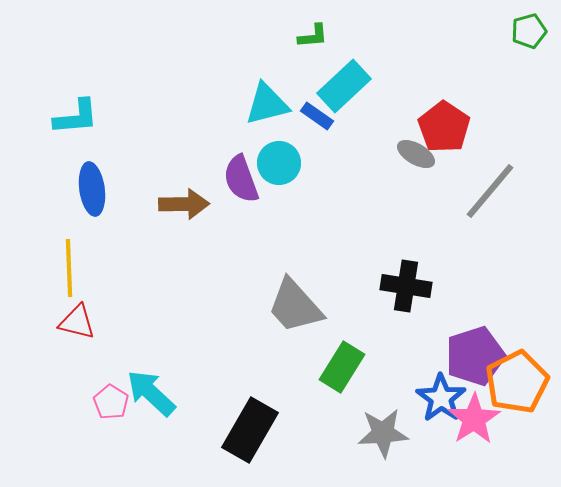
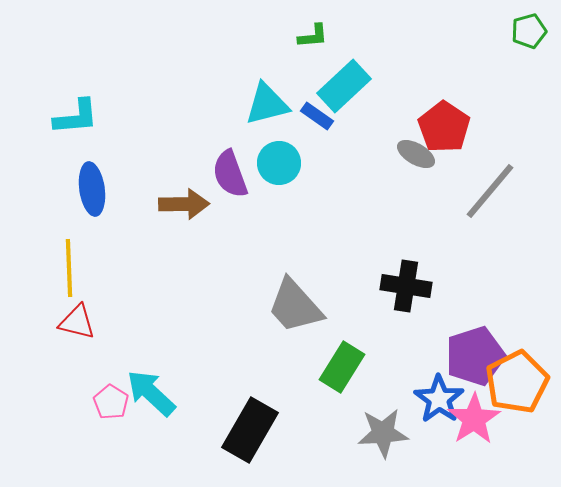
purple semicircle: moved 11 px left, 5 px up
blue star: moved 2 px left, 1 px down
